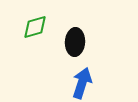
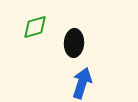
black ellipse: moved 1 px left, 1 px down
